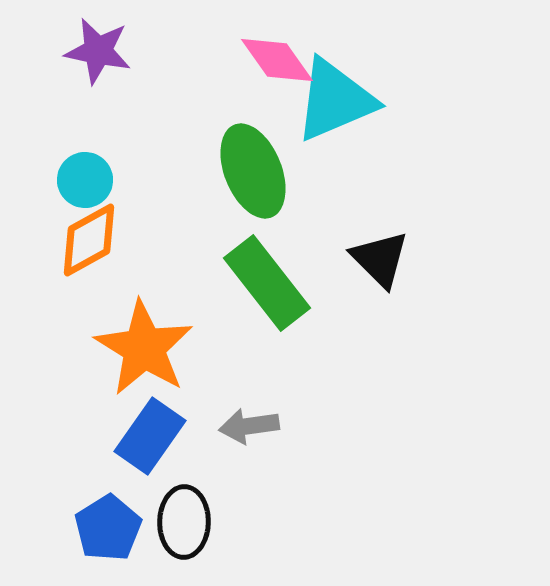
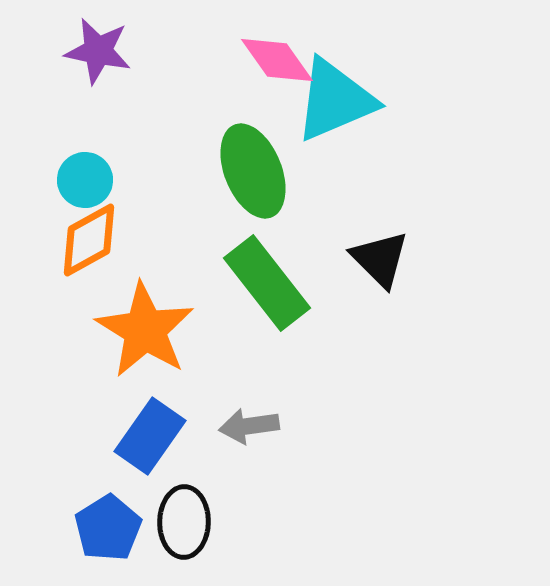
orange star: moved 1 px right, 18 px up
